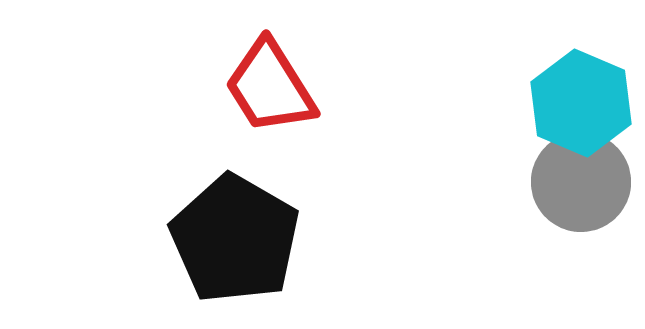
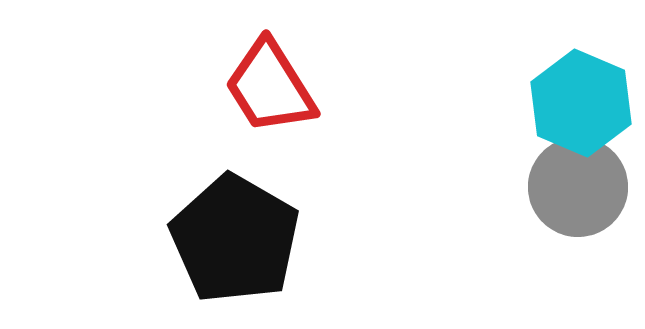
gray circle: moved 3 px left, 5 px down
